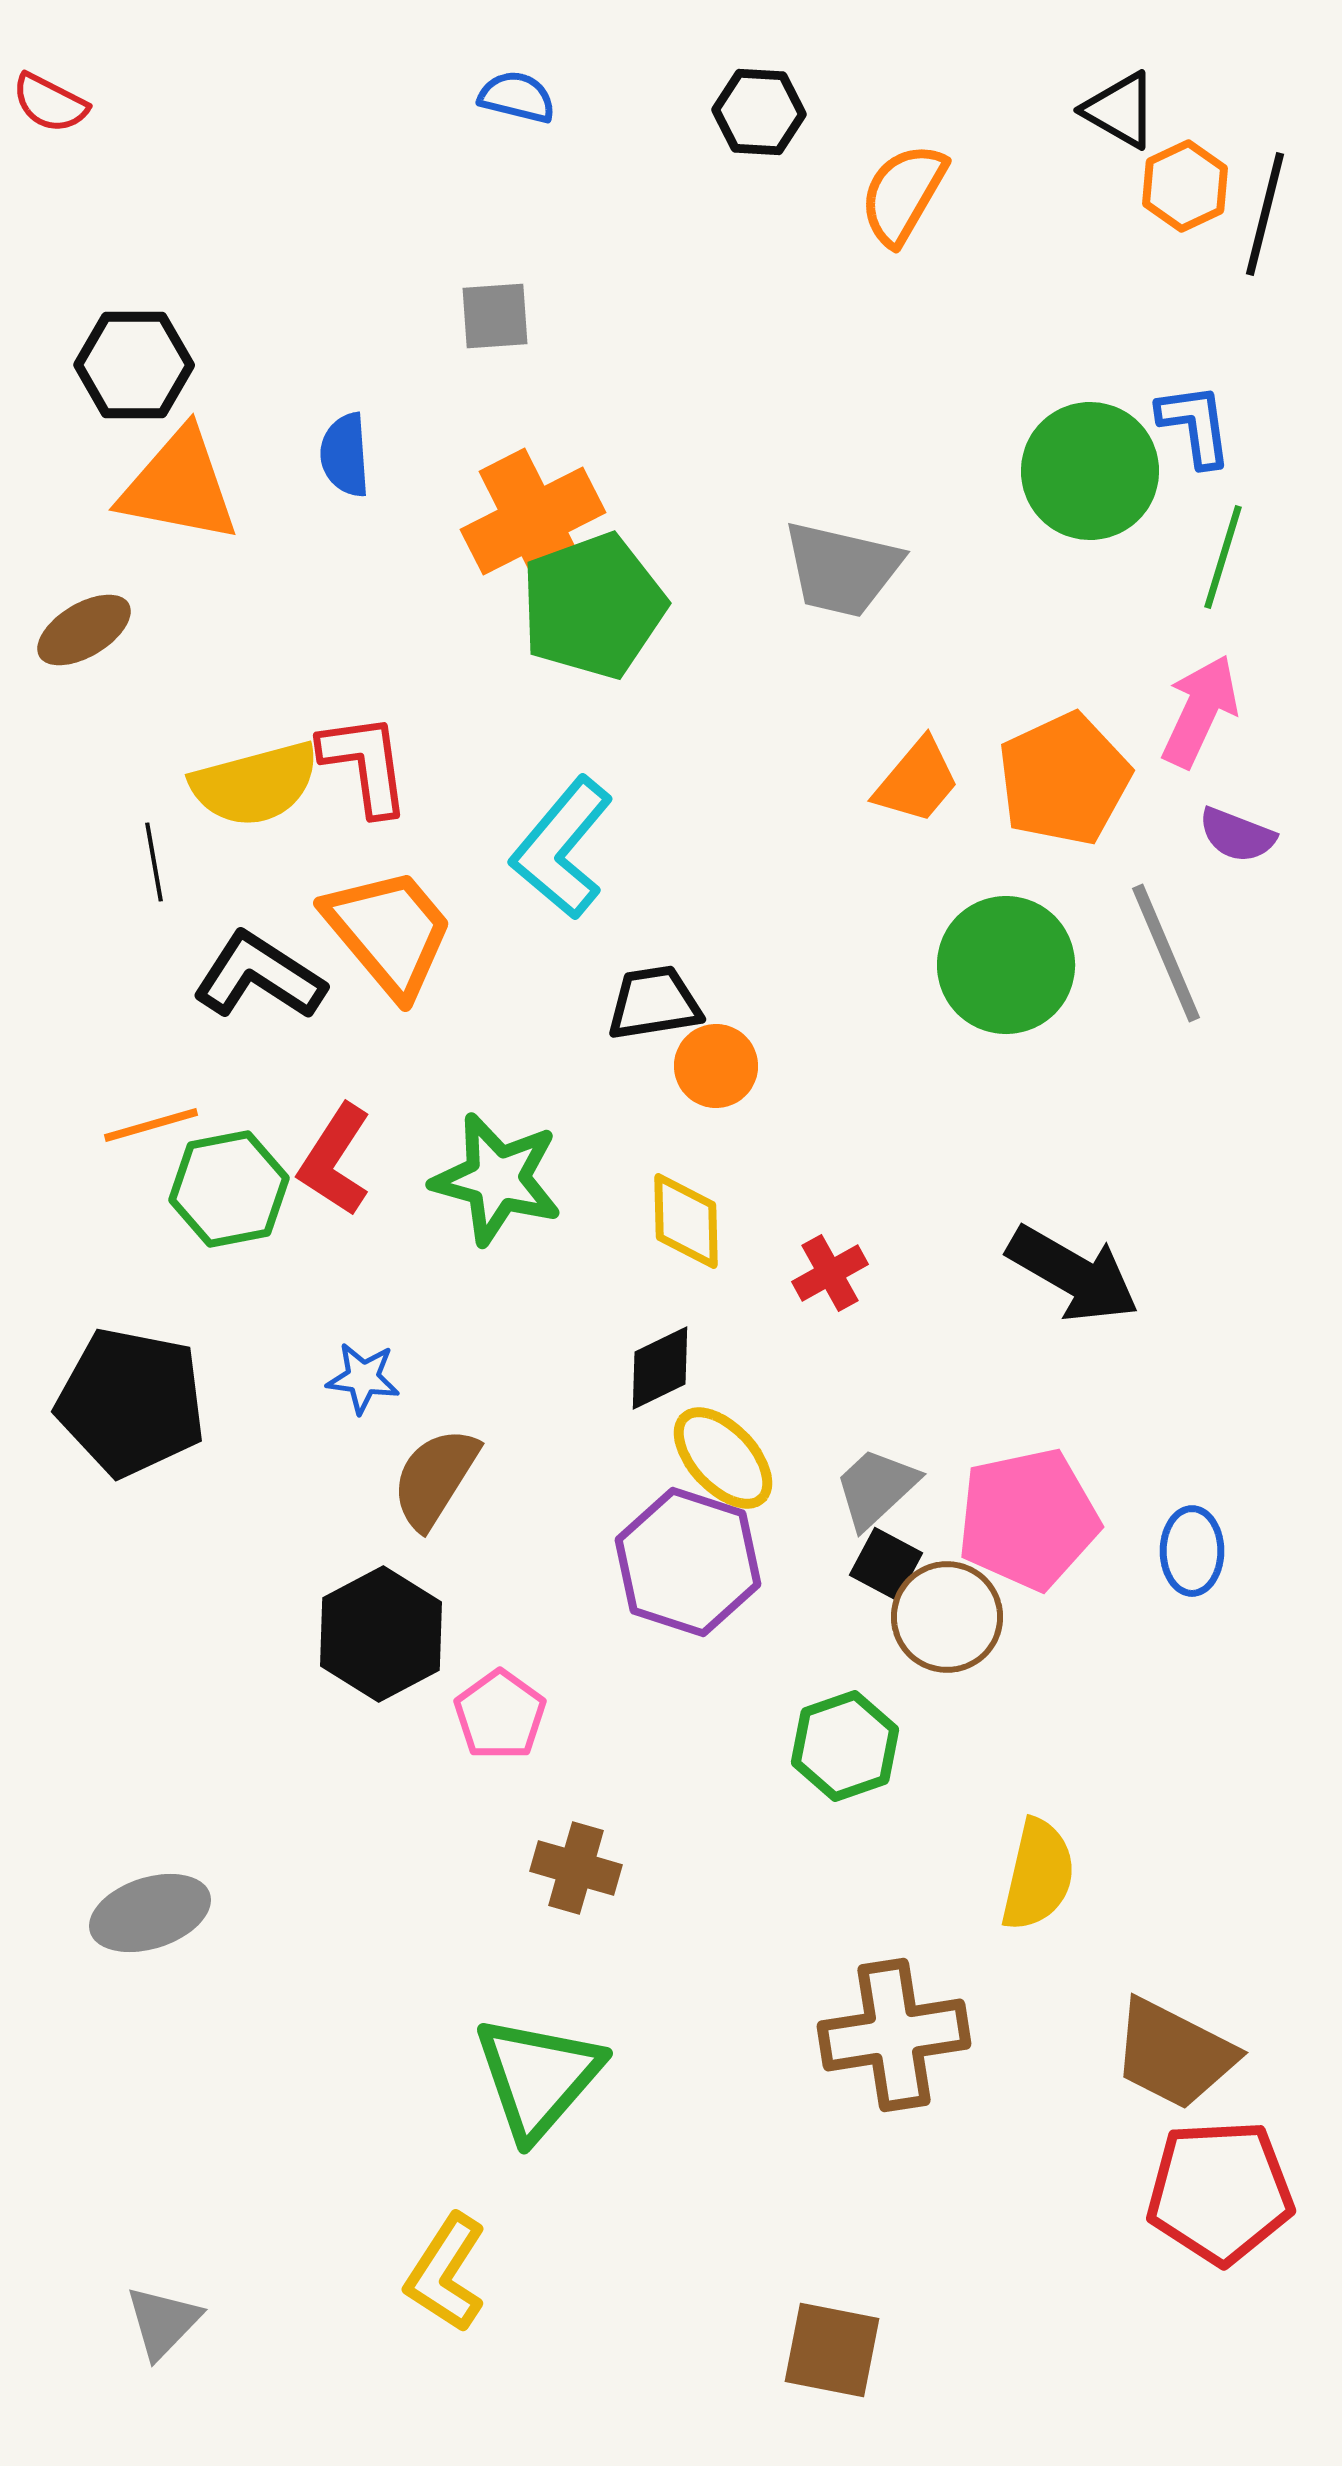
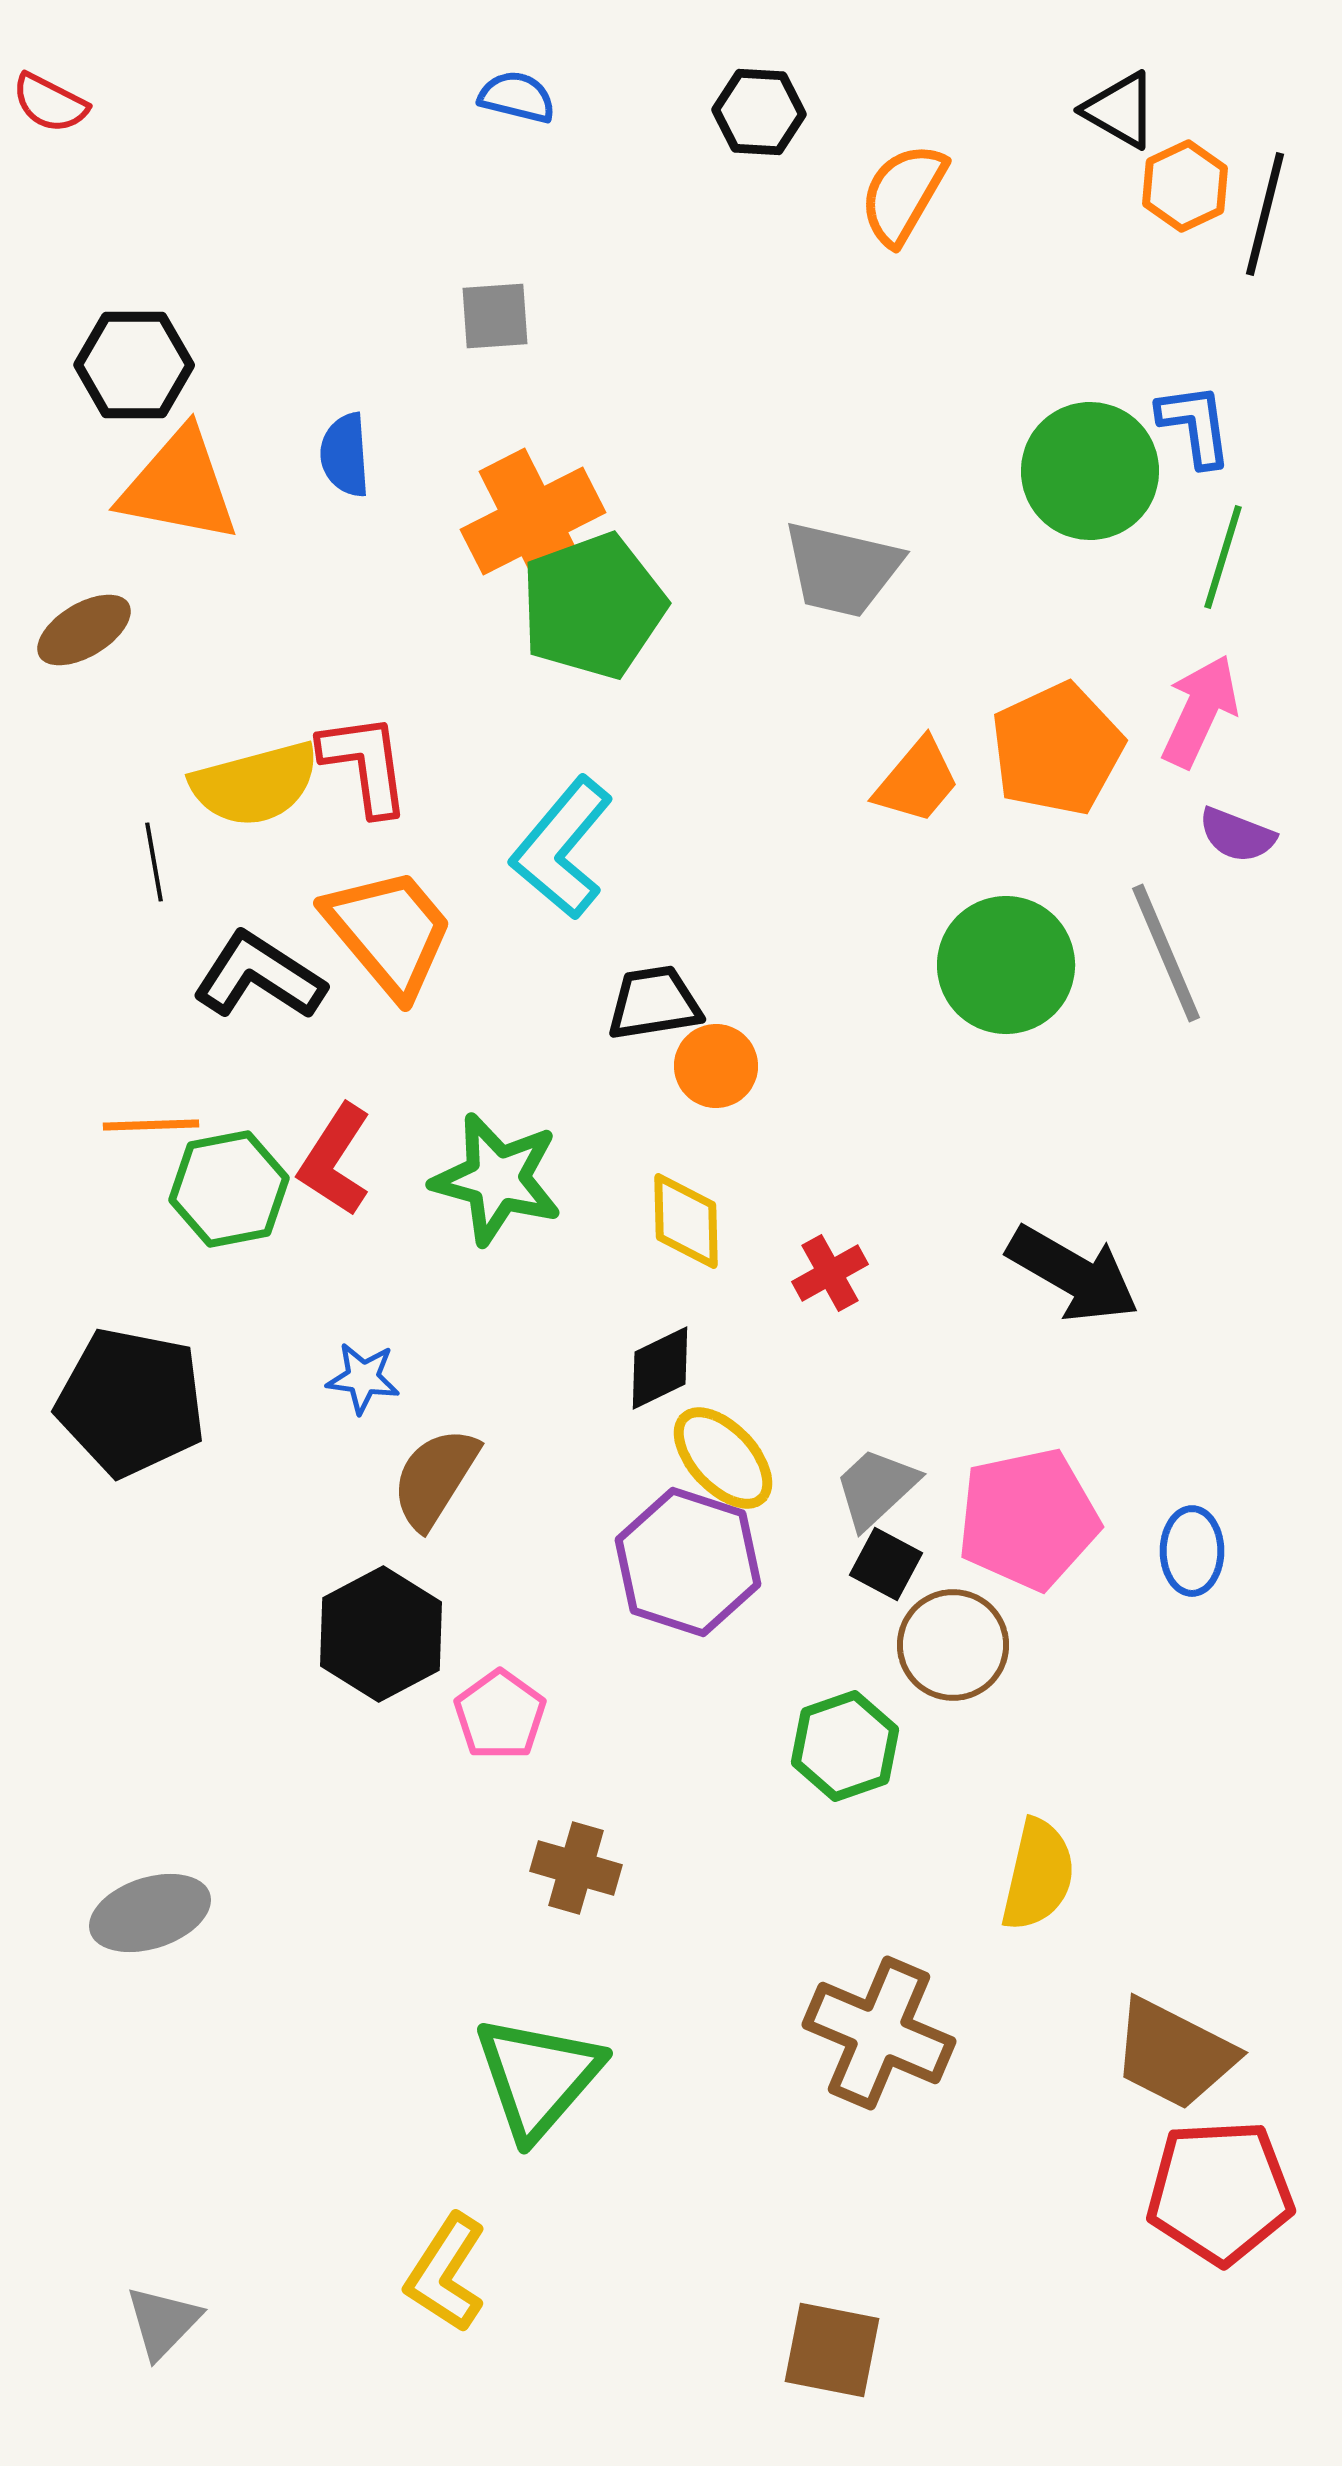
orange pentagon at (1064, 779): moved 7 px left, 30 px up
orange line at (151, 1125): rotated 14 degrees clockwise
brown circle at (947, 1617): moved 6 px right, 28 px down
brown cross at (894, 2035): moved 15 px left, 2 px up; rotated 32 degrees clockwise
